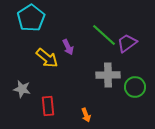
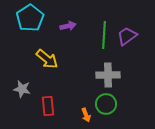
cyan pentagon: moved 1 px left
green line: rotated 52 degrees clockwise
purple trapezoid: moved 7 px up
purple arrow: moved 21 px up; rotated 77 degrees counterclockwise
yellow arrow: moved 1 px down
green circle: moved 29 px left, 17 px down
